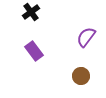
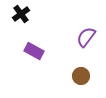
black cross: moved 10 px left, 2 px down
purple rectangle: rotated 24 degrees counterclockwise
